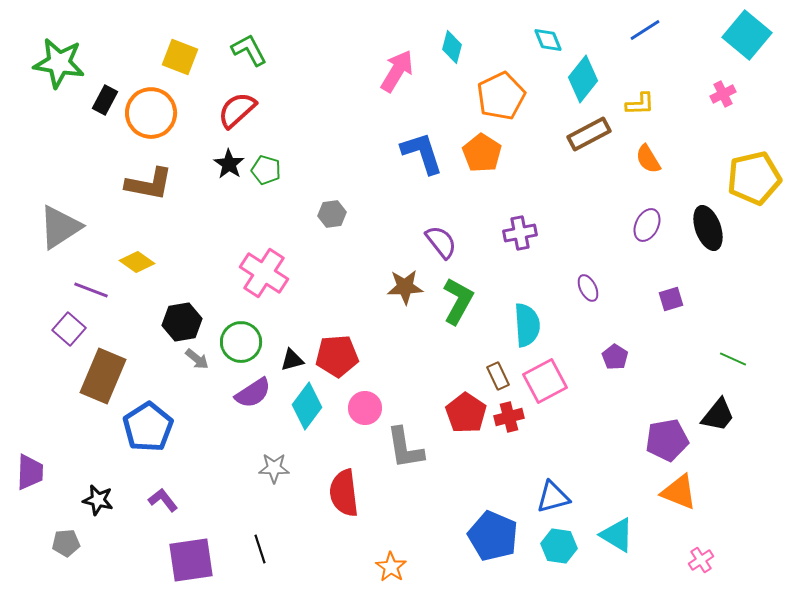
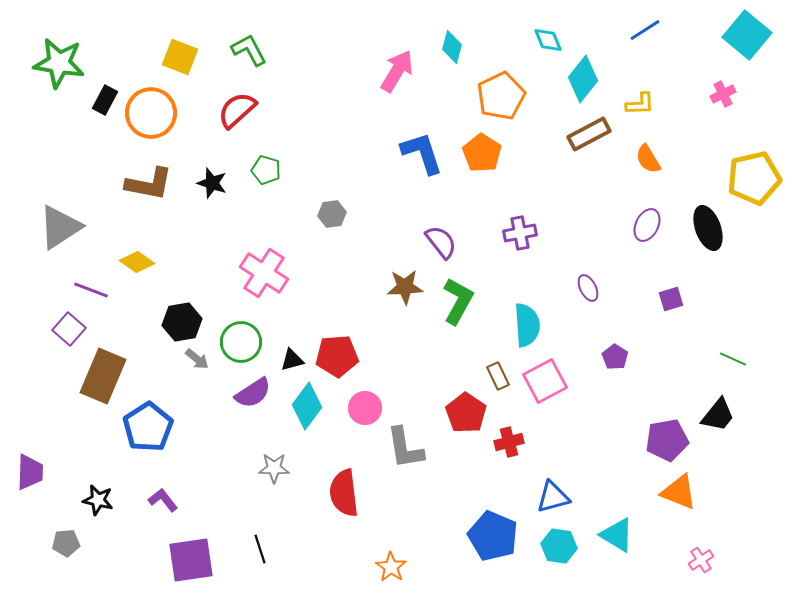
black star at (229, 164): moved 17 px left, 19 px down; rotated 16 degrees counterclockwise
red cross at (509, 417): moved 25 px down
